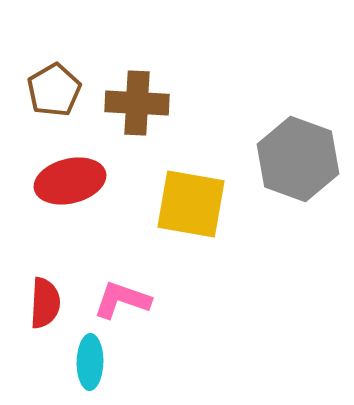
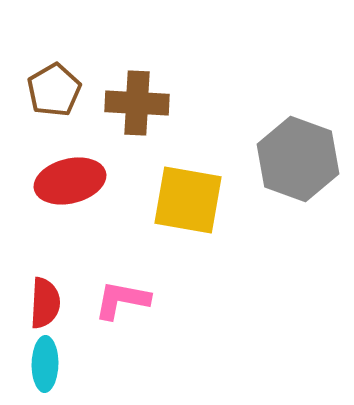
yellow square: moved 3 px left, 4 px up
pink L-shape: rotated 8 degrees counterclockwise
cyan ellipse: moved 45 px left, 2 px down
